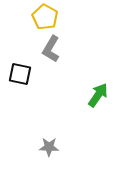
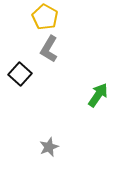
gray L-shape: moved 2 px left
black square: rotated 30 degrees clockwise
gray star: rotated 24 degrees counterclockwise
